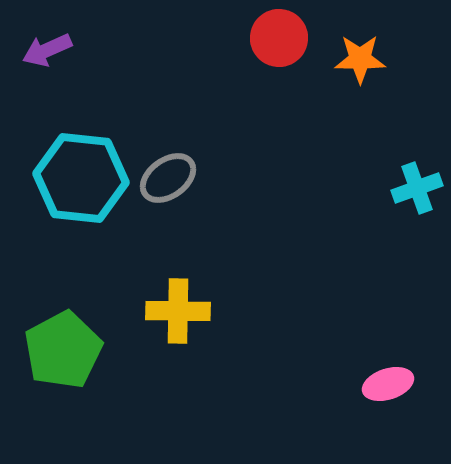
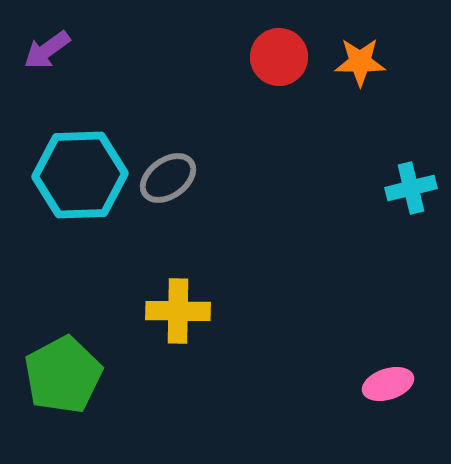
red circle: moved 19 px down
purple arrow: rotated 12 degrees counterclockwise
orange star: moved 3 px down
cyan hexagon: moved 1 px left, 3 px up; rotated 8 degrees counterclockwise
cyan cross: moved 6 px left; rotated 6 degrees clockwise
green pentagon: moved 25 px down
